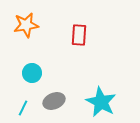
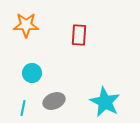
orange star: rotated 10 degrees clockwise
cyan star: moved 4 px right
cyan line: rotated 14 degrees counterclockwise
